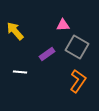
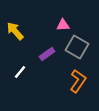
white line: rotated 56 degrees counterclockwise
